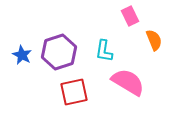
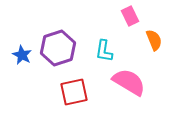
purple hexagon: moved 1 px left, 4 px up
pink semicircle: moved 1 px right
